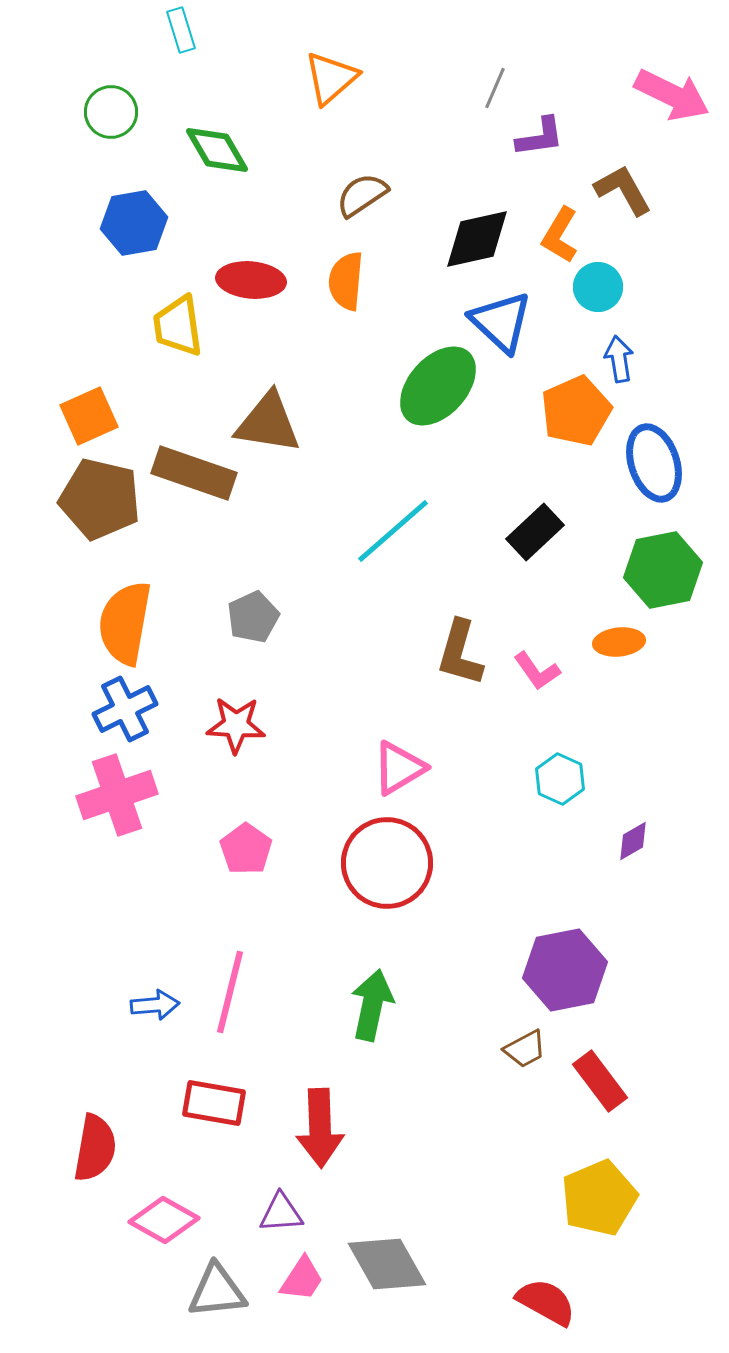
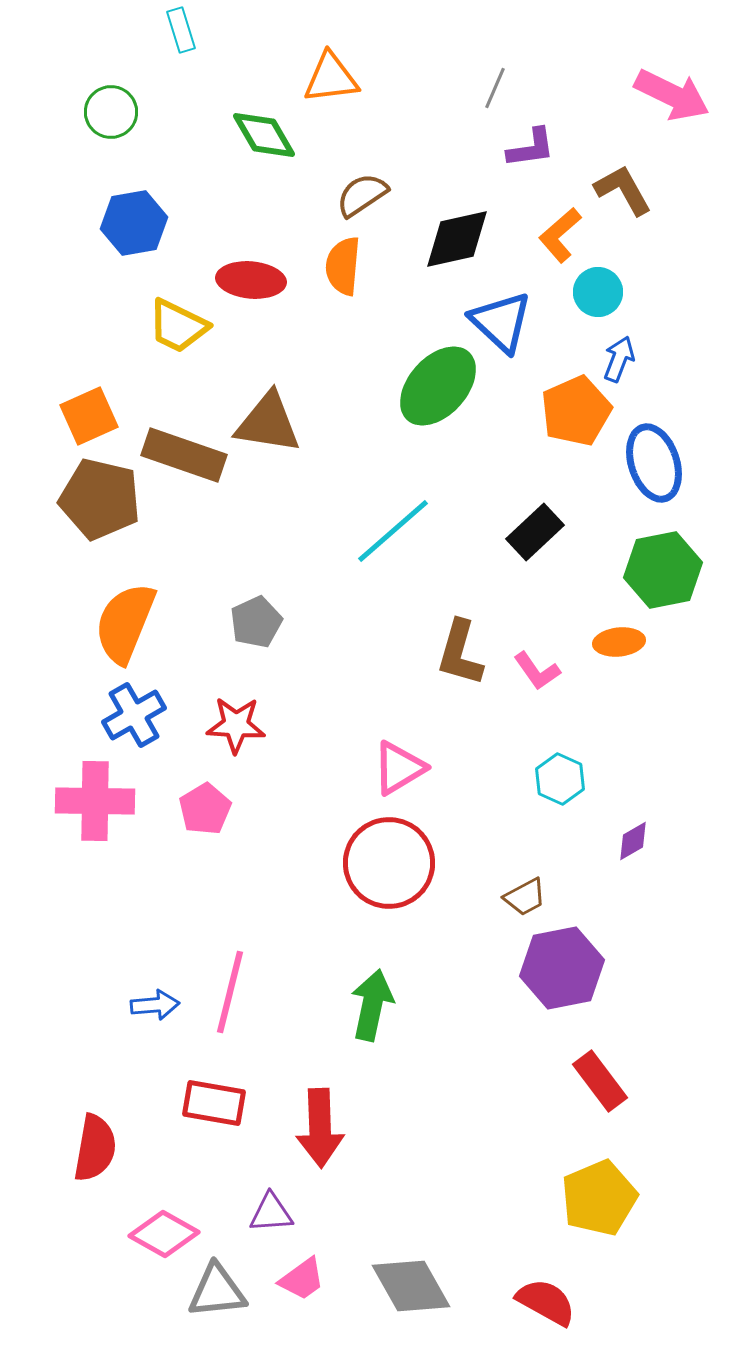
orange triangle at (331, 78): rotated 34 degrees clockwise
purple L-shape at (540, 137): moved 9 px left, 11 px down
green diamond at (217, 150): moved 47 px right, 15 px up
orange L-shape at (560, 235): rotated 18 degrees clockwise
black diamond at (477, 239): moved 20 px left
orange semicircle at (346, 281): moved 3 px left, 15 px up
cyan circle at (598, 287): moved 5 px down
yellow trapezoid at (178, 326): rotated 56 degrees counterclockwise
blue arrow at (619, 359): rotated 30 degrees clockwise
brown rectangle at (194, 473): moved 10 px left, 18 px up
gray pentagon at (253, 617): moved 3 px right, 5 px down
orange semicircle at (125, 623): rotated 12 degrees clockwise
blue cross at (125, 709): moved 9 px right, 6 px down; rotated 4 degrees counterclockwise
pink cross at (117, 795): moved 22 px left, 6 px down; rotated 20 degrees clockwise
pink pentagon at (246, 849): moved 41 px left, 40 px up; rotated 6 degrees clockwise
red circle at (387, 863): moved 2 px right
purple hexagon at (565, 970): moved 3 px left, 2 px up
brown trapezoid at (525, 1049): moved 152 px up
purple triangle at (281, 1213): moved 10 px left
pink diamond at (164, 1220): moved 14 px down
gray diamond at (387, 1264): moved 24 px right, 22 px down
pink trapezoid at (302, 1279): rotated 21 degrees clockwise
